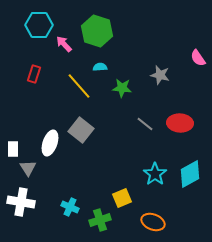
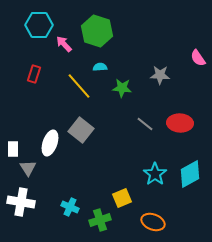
gray star: rotated 12 degrees counterclockwise
